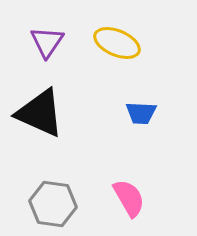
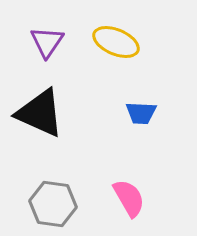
yellow ellipse: moved 1 px left, 1 px up
